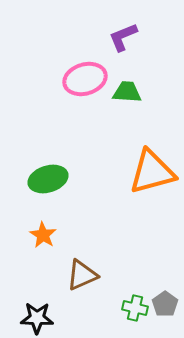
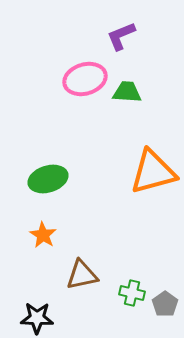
purple L-shape: moved 2 px left, 1 px up
orange triangle: moved 1 px right
brown triangle: rotated 12 degrees clockwise
green cross: moved 3 px left, 15 px up
